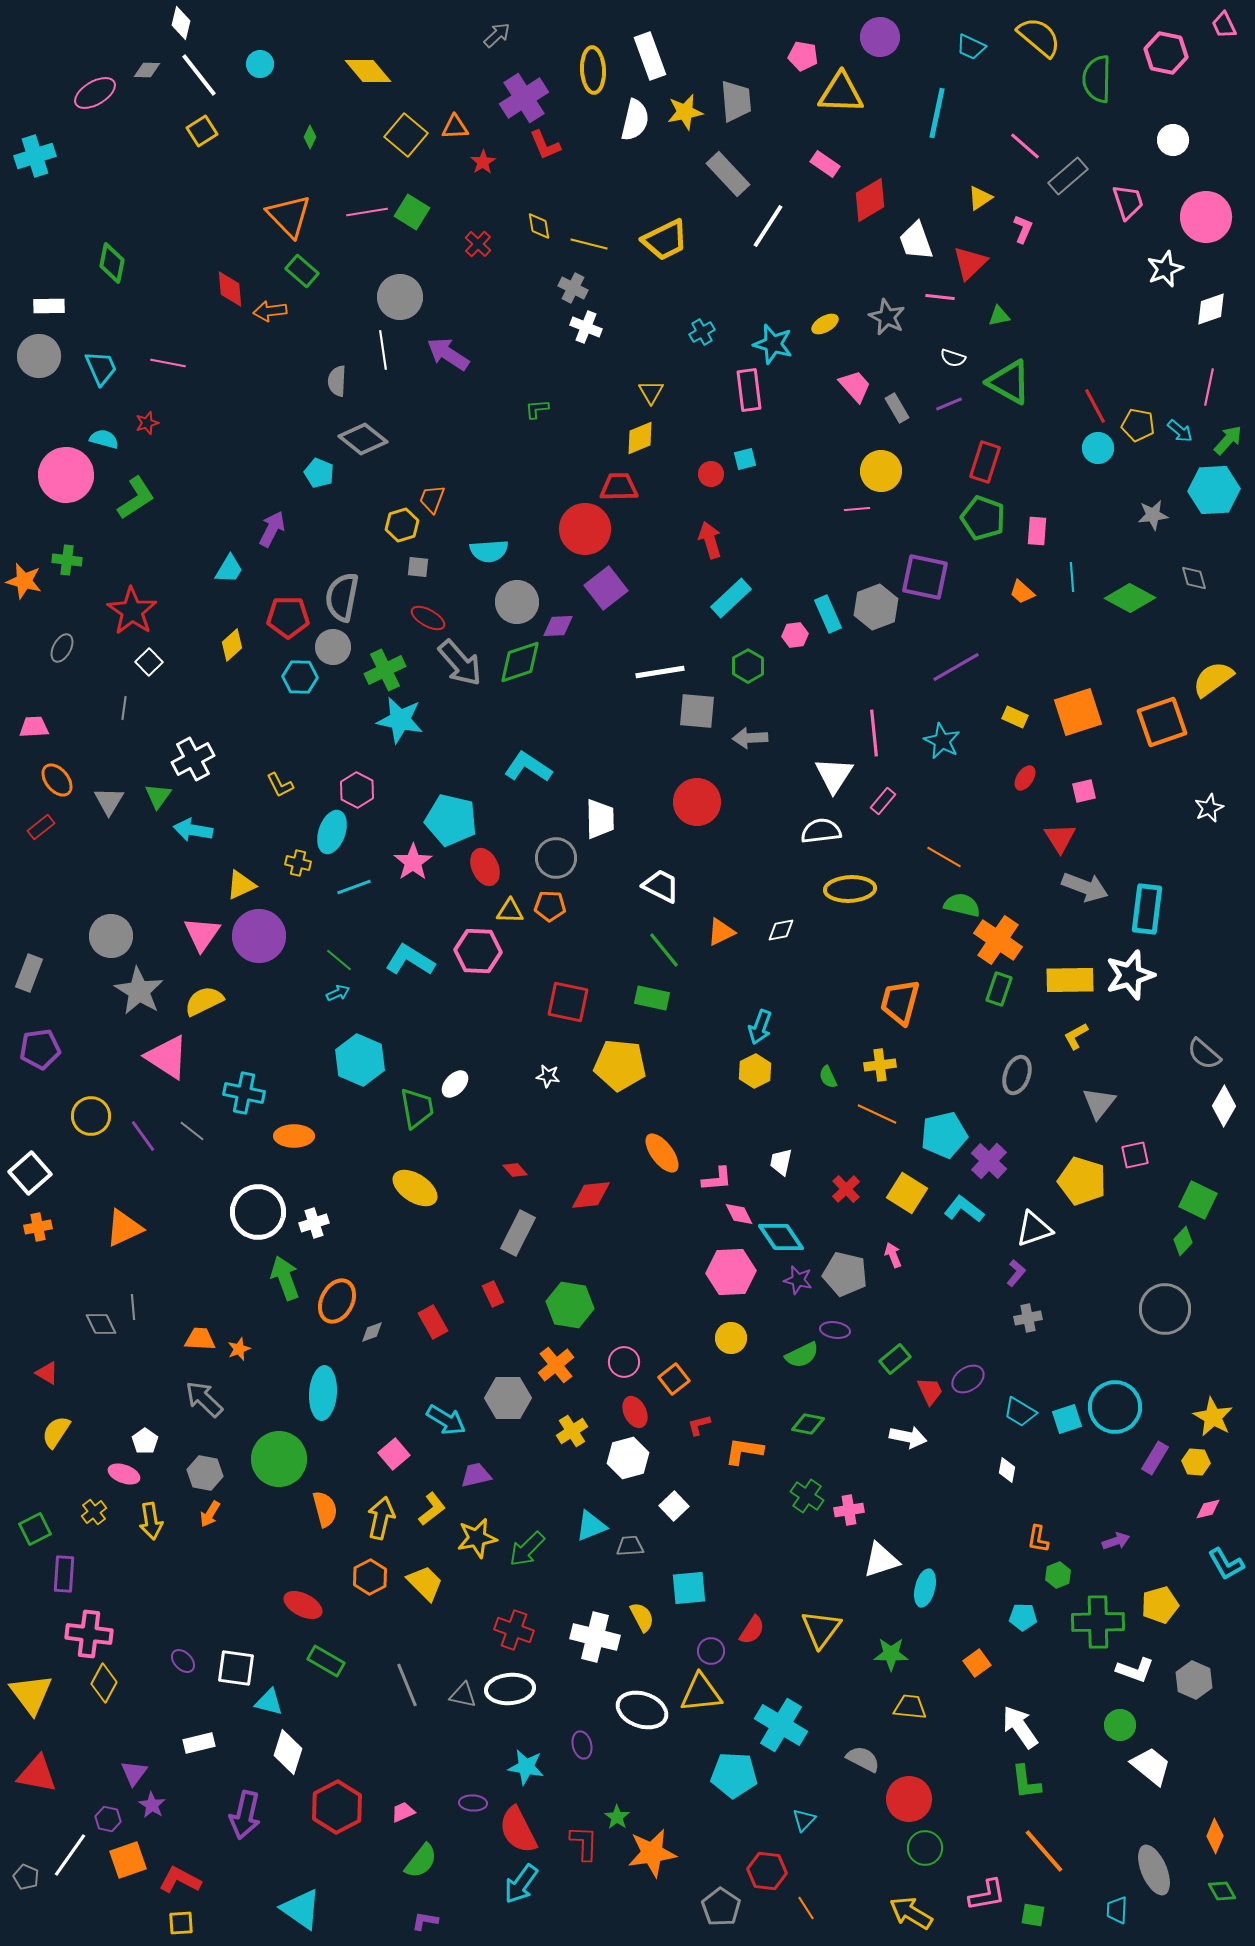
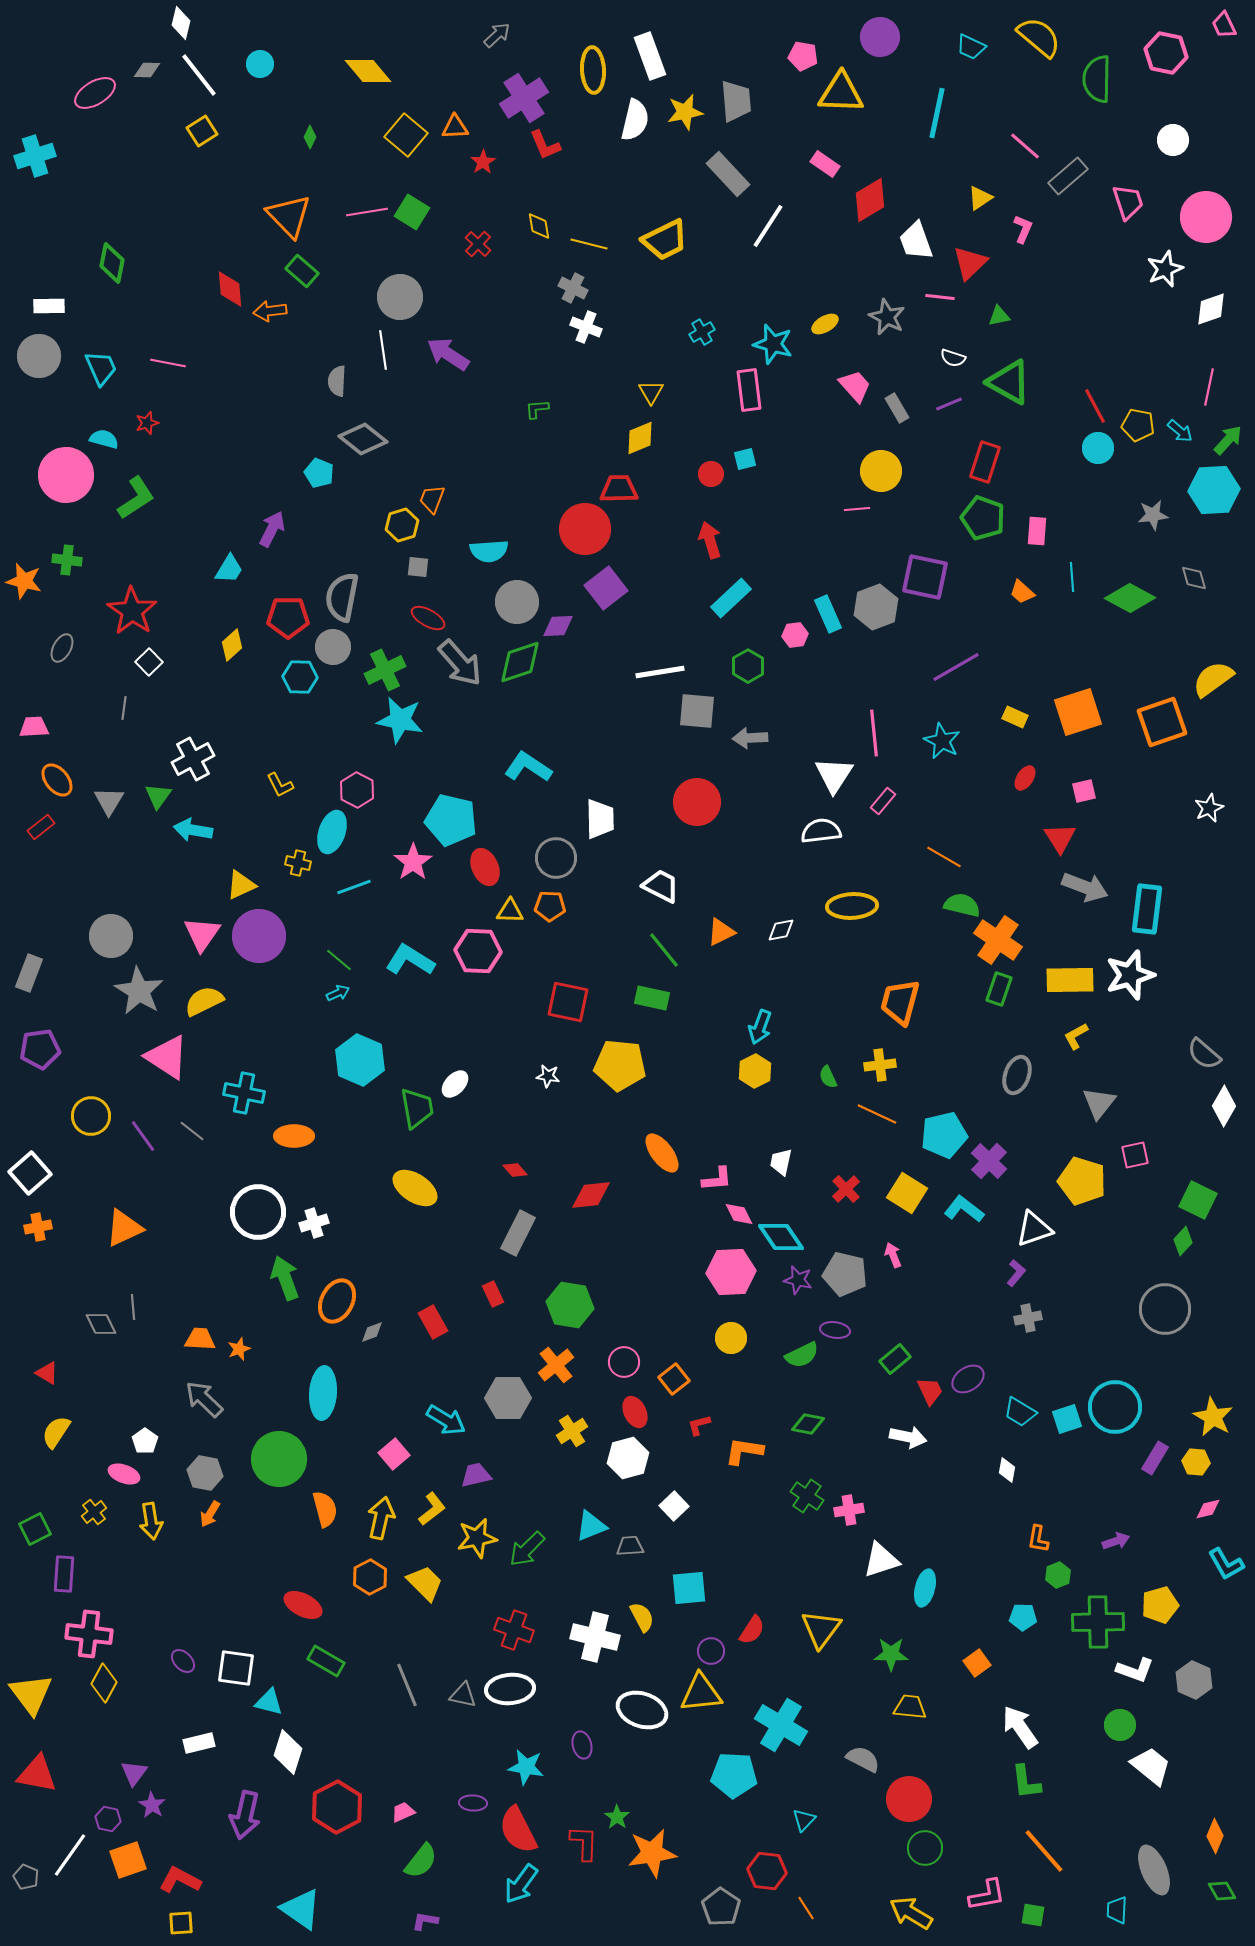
red trapezoid at (619, 487): moved 2 px down
yellow ellipse at (850, 889): moved 2 px right, 17 px down
